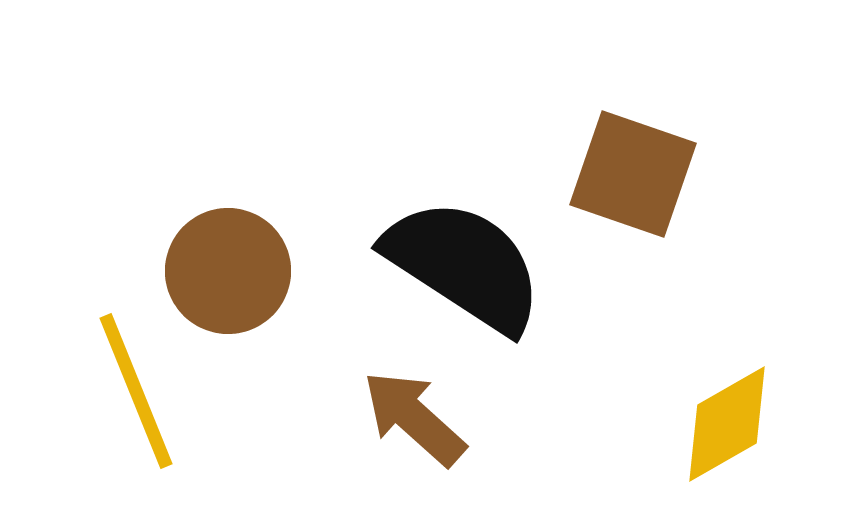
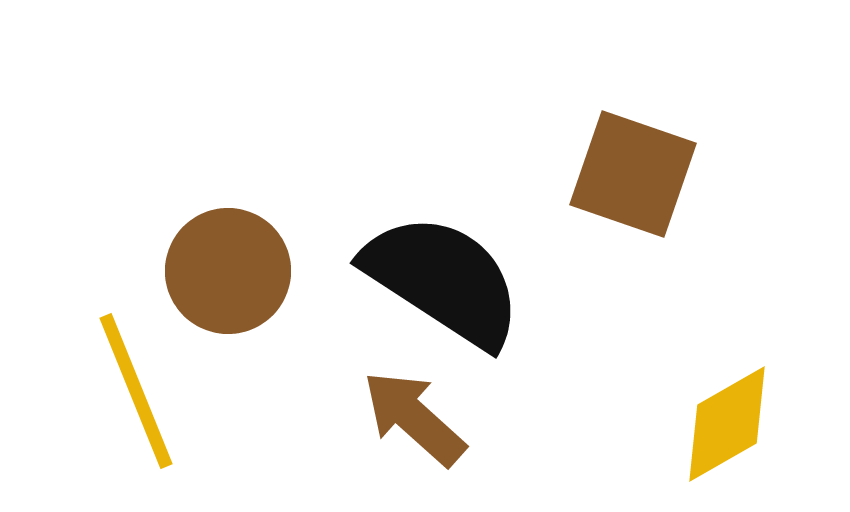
black semicircle: moved 21 px left, 15 px down
